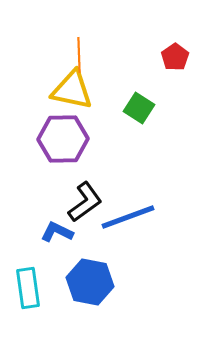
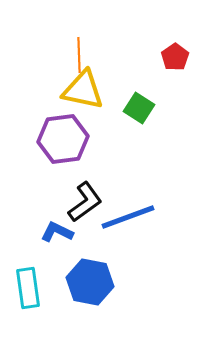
yellow triangle: moved 11 px right
purple hexagon: rotated 6 degrees counterclockwise
